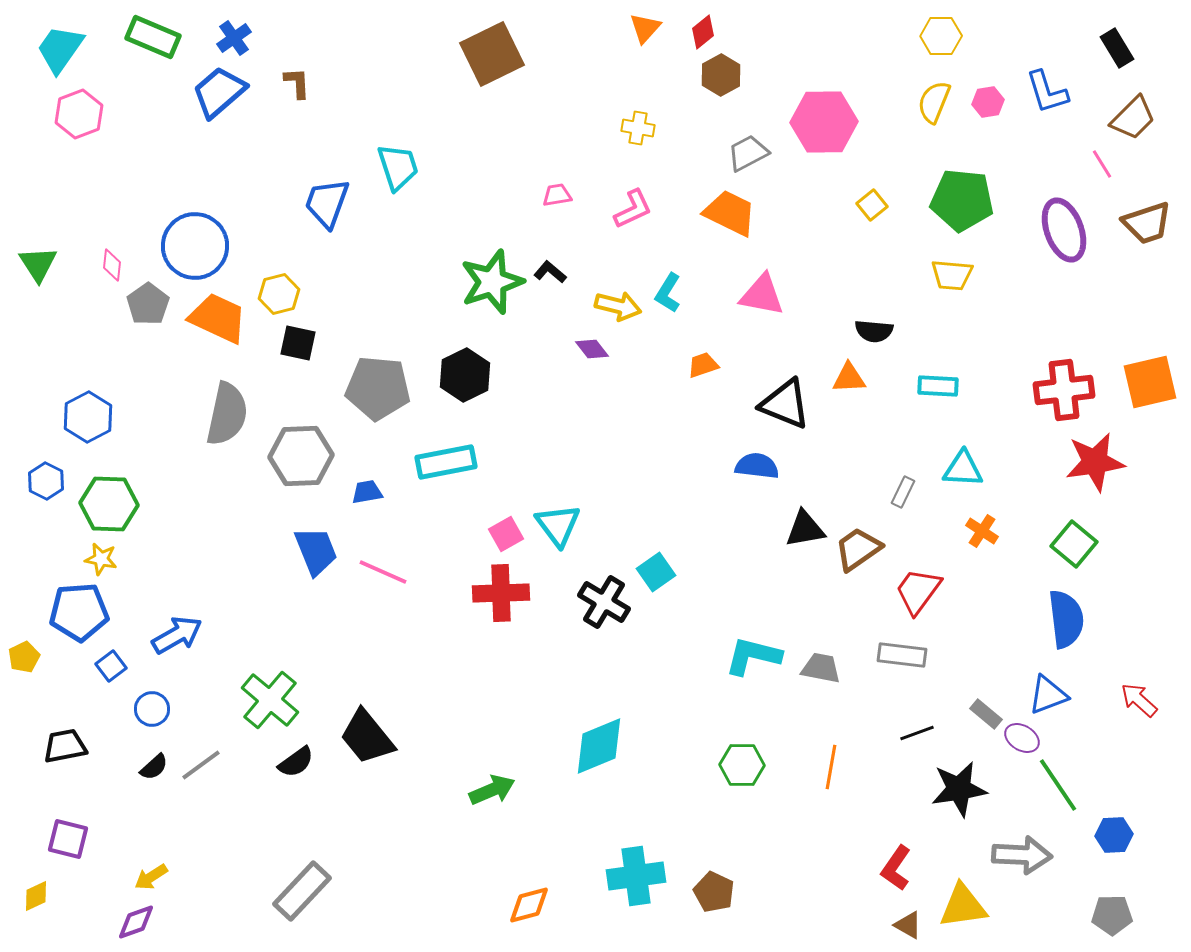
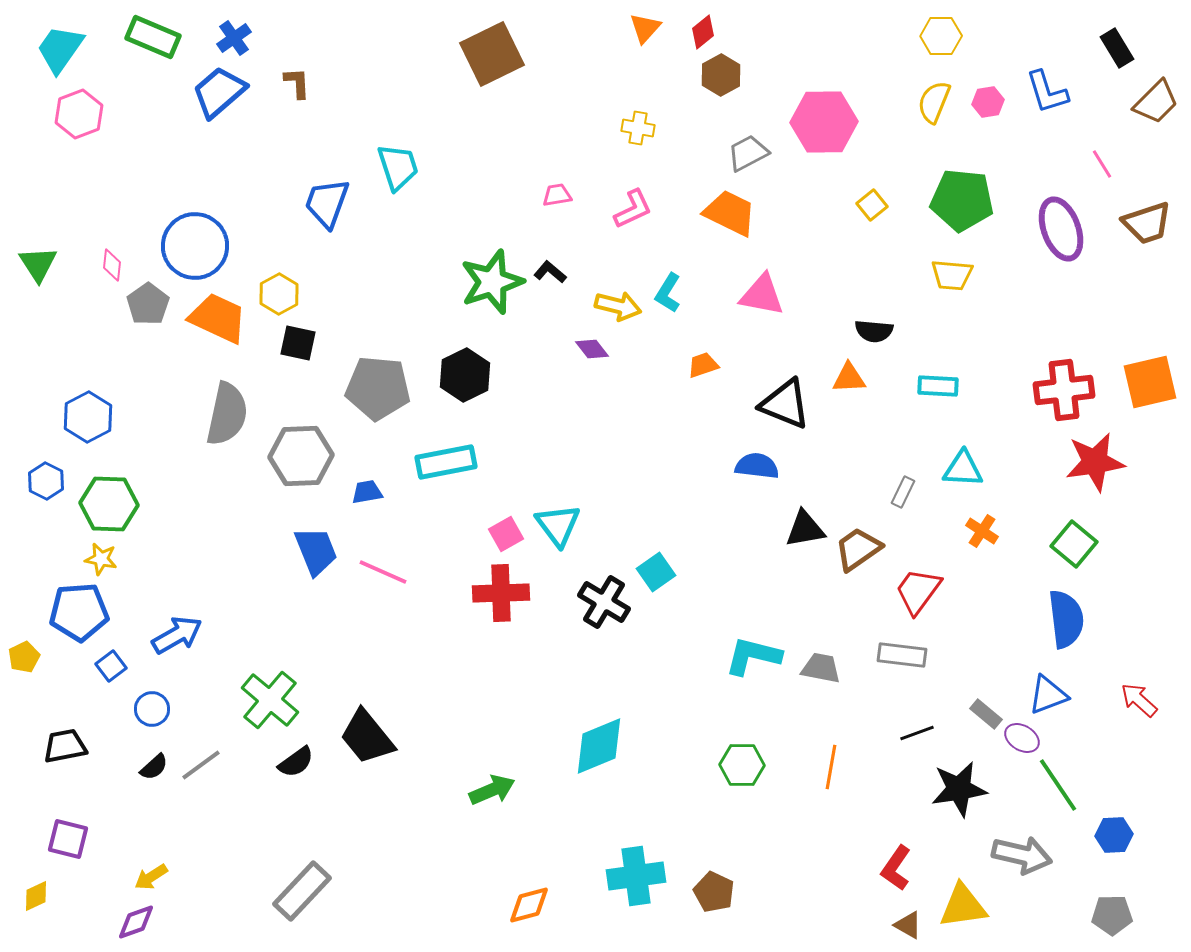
brown trapezoid at (1133, 118): moved 23 px right, 16 px up
purple ellipse at (1064, 230): moved 3 px left, 1 px up
yellow hexagon at (279, 294): rotated 15 degrees counterclockwise
gray arrow at (1022, 855): rotated 10 degrees clockwise
